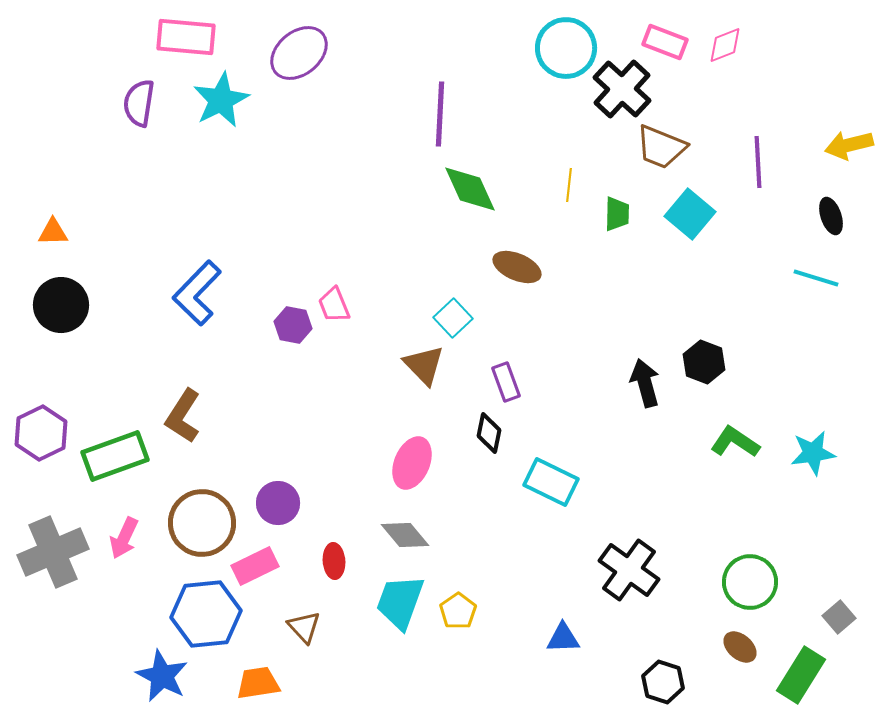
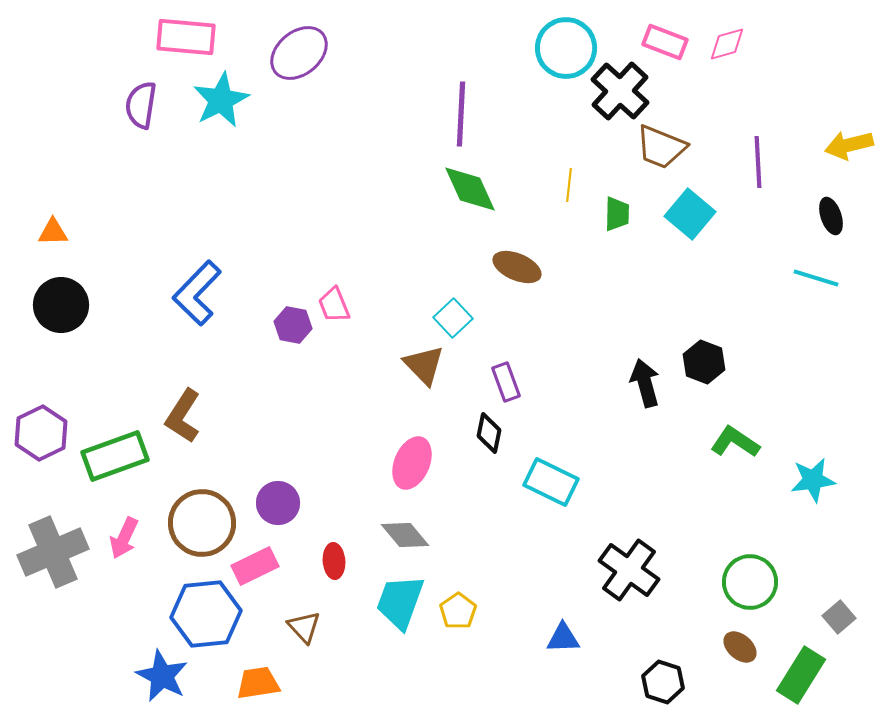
pink diamond at (725, 45): moved 2 px right, 1 px up; rotated 6 degrees clockwise
black cross at (622, 89): moved 2 px left, 2 px down
purple semicircle at (139, 103): moved 2 px right, 2 px down
purple line at (440, 114): moved 21 px right
cyan star at (813, 453): moved 27 px down
